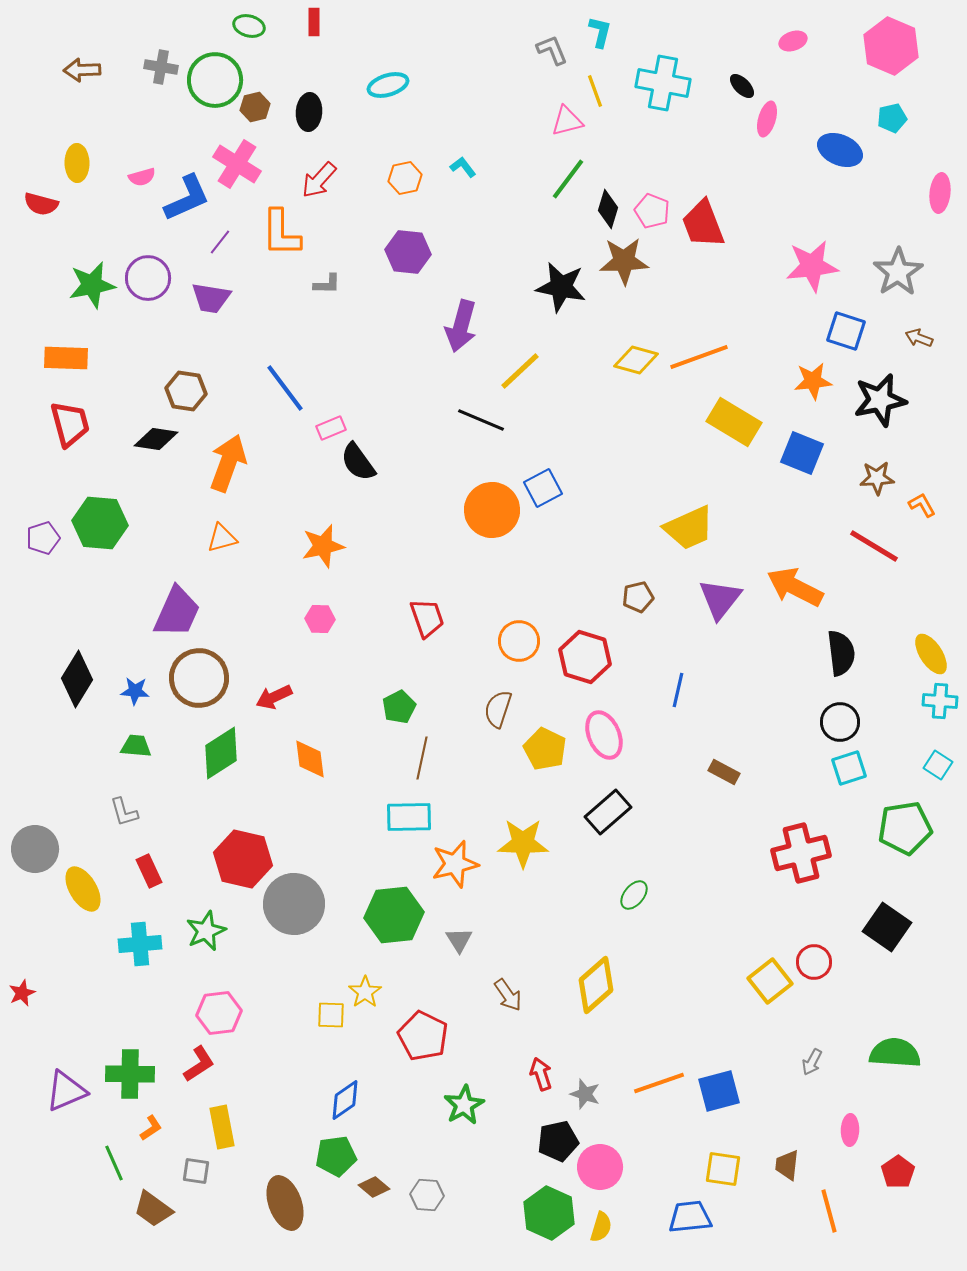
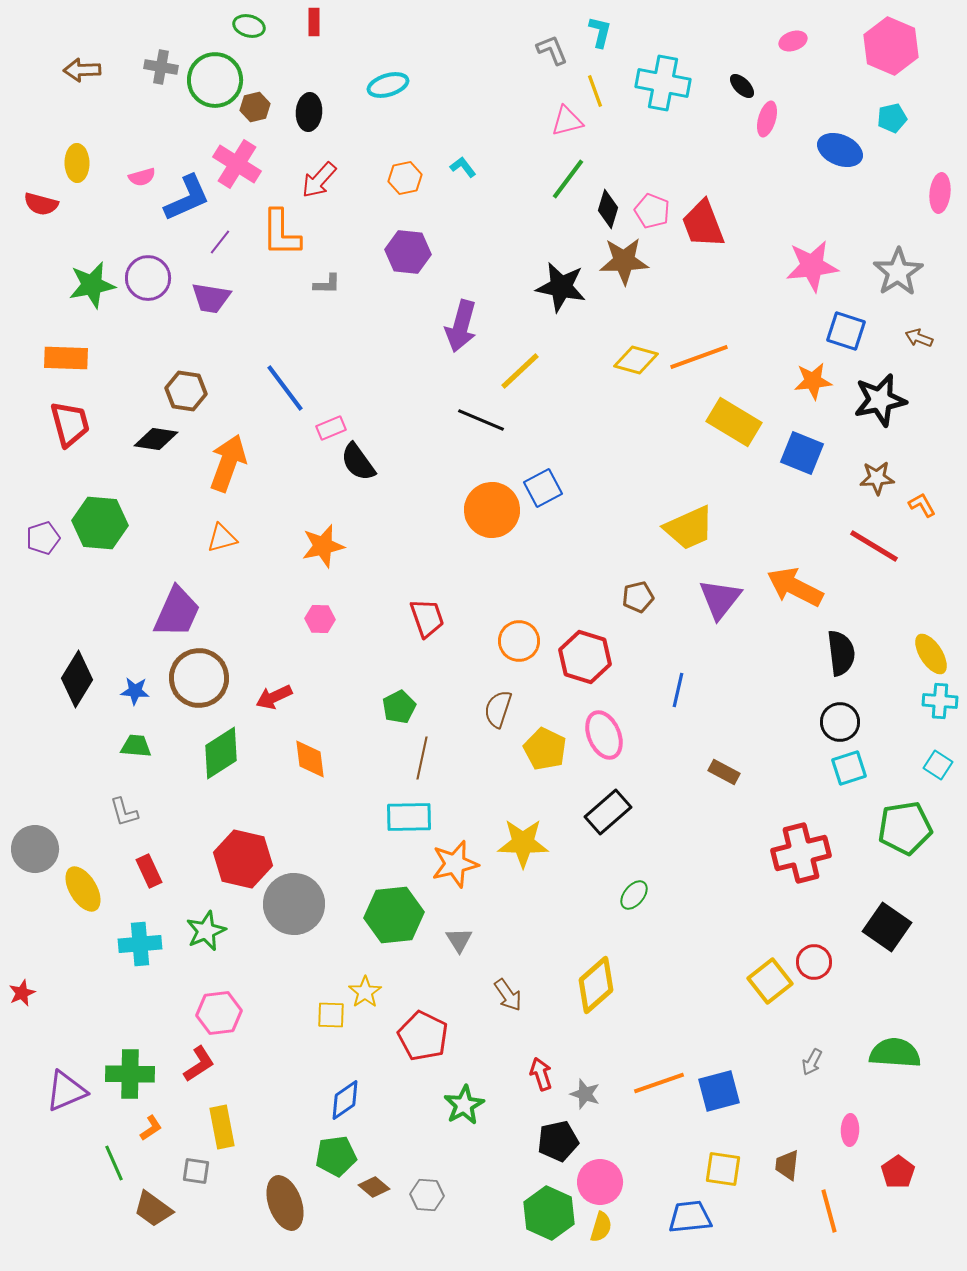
pink circle at (600, 1167): moved 15 px down
